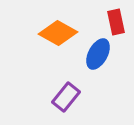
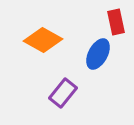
orange diamond: moved 15 px left, 7 px down
purple rectangle: moved 3 px left, 4 px up
